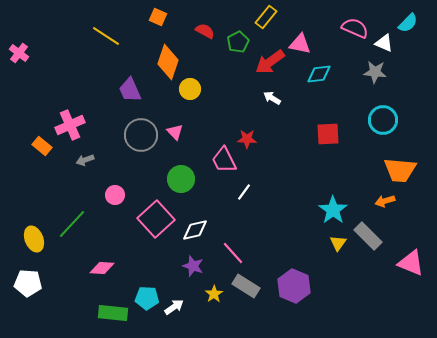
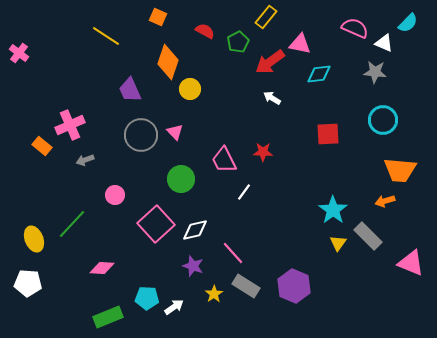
red star at (247, 139): moved 16 px right, 13 px down
pink square at (156, 219): moved 5 px down
green rectangle at (113, 313): moved 5 px left, 4 px down; rotated 28 degrees counterclockwise
